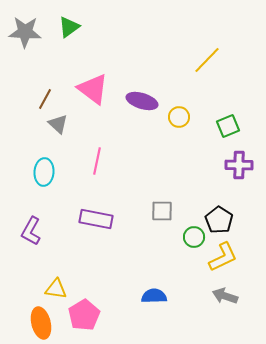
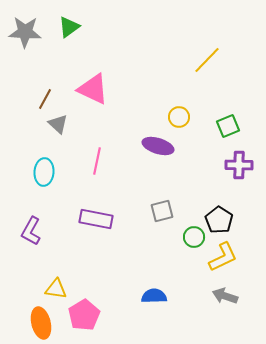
pink triangle: rotated 12 degrees counterclockwise
purple ellipse: moved 16 px right, 45 px down
gray square: rotated 15 degrees counterclockwise
